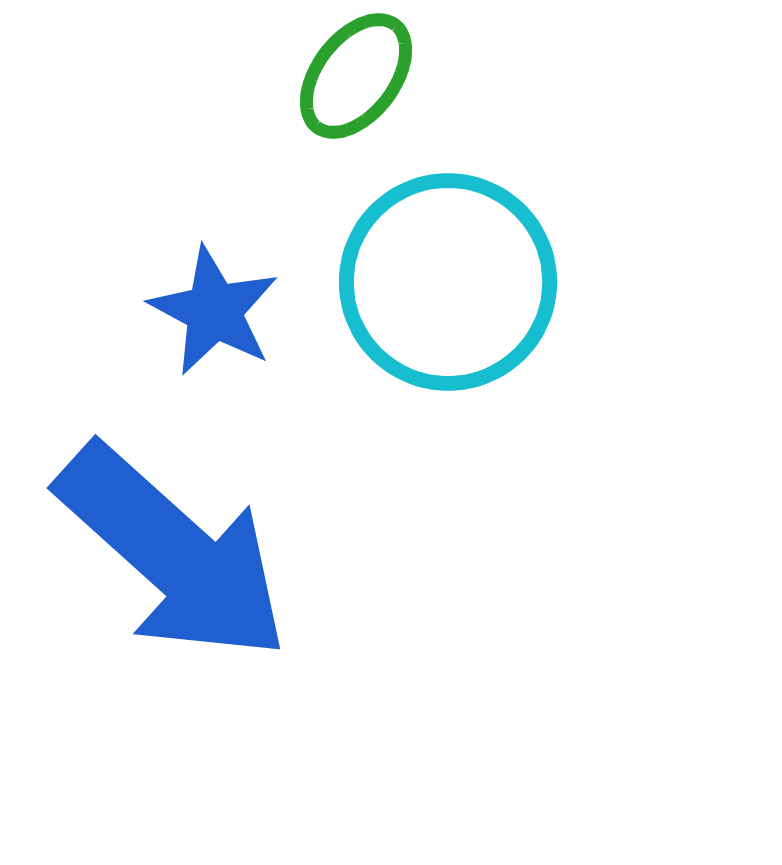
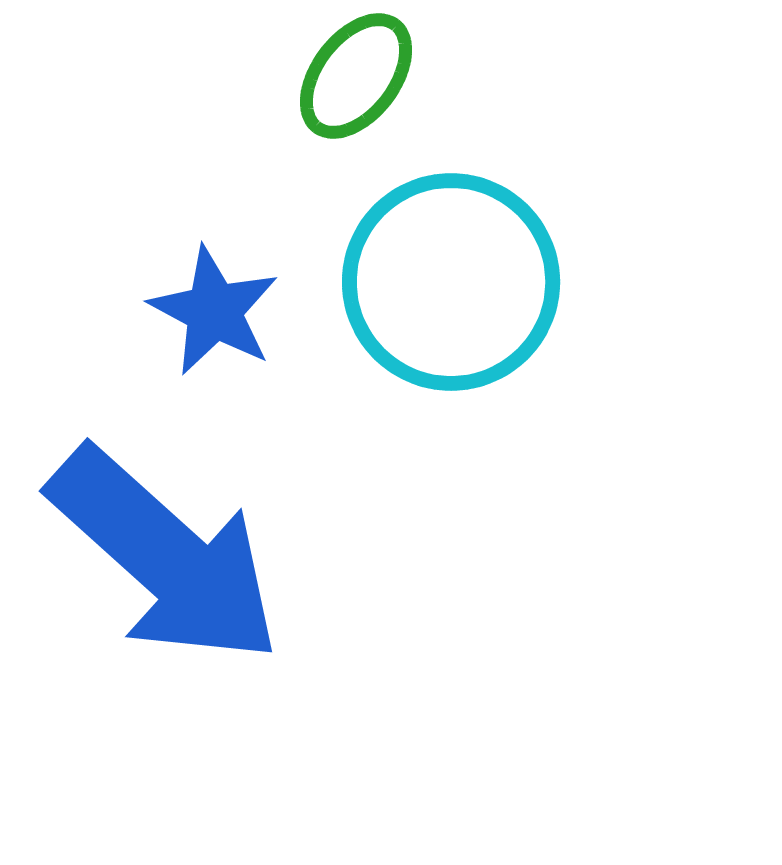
cyan circle: moved 3 px right
blue arrow: moved 8 px left, 3 px down
